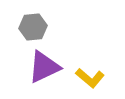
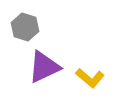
gray hexagon: moved 8 px left; rotated 24 degrees clockwise
